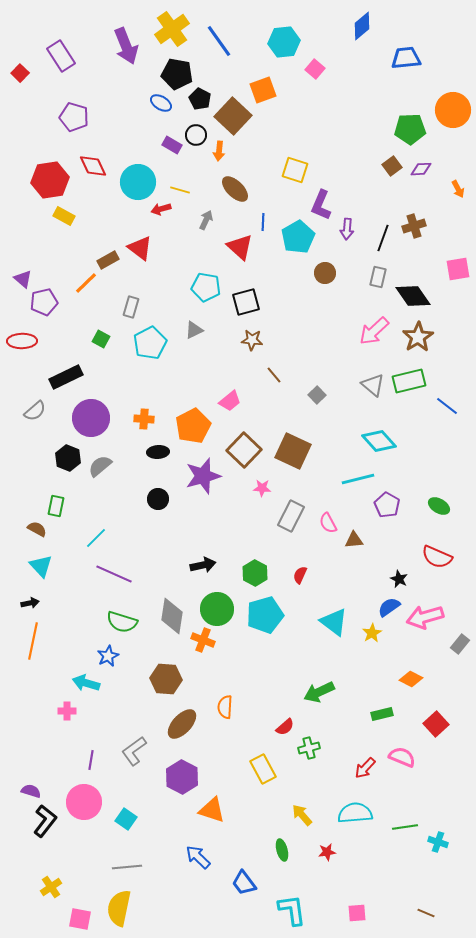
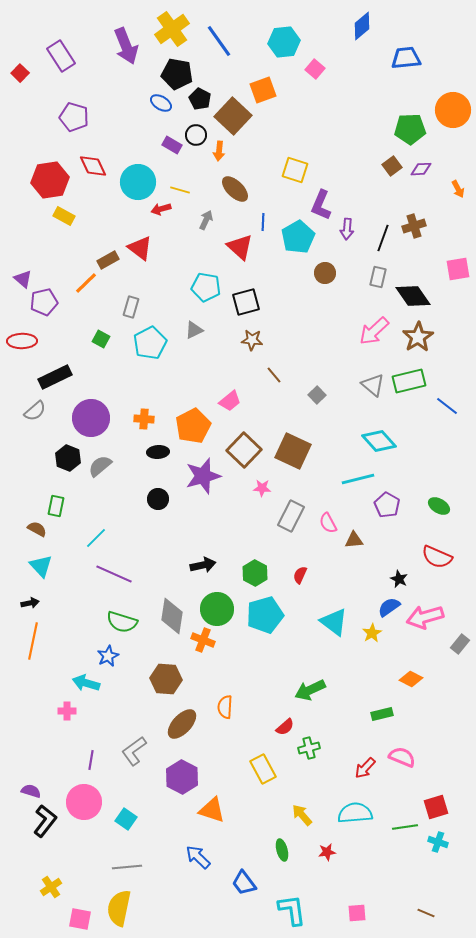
black rectangle at (66, 377): moved 11 px left
green arrow at (319, 692): moved 9 px left, 2 px up
red square at (436, 724): moved 83 px down; rotated 25 degrees clockwise
